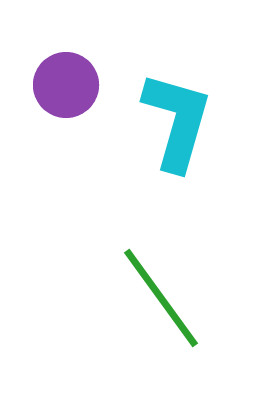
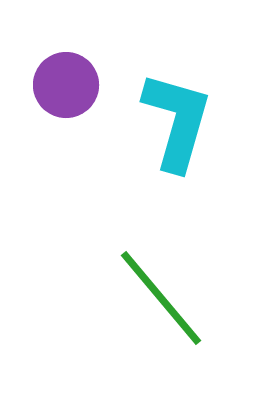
green line: rotated 4 degrees counterclockwise
